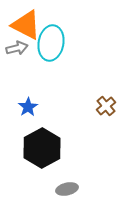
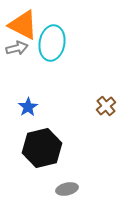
orange triangle: moved 3 px left
cyan ellipse: moved 1 px right
black hexagon: rotated 15 degrees clockwise
